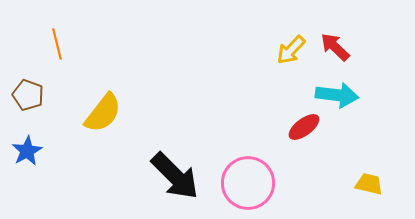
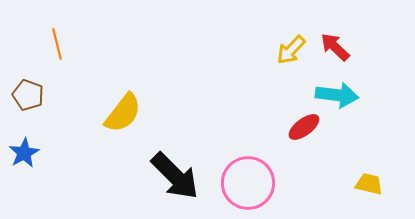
yellow semicircle: moved 20 px right
blue star: moved 3 px left, 2 px down
